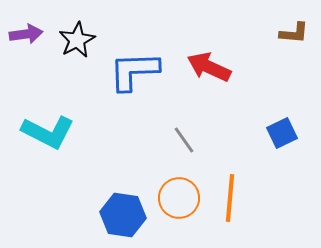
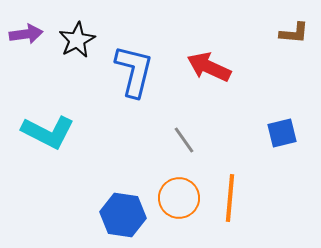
blue L-shape: rotated 106 degrees clockwise
blue square: rotated 12 degrees clockwise
